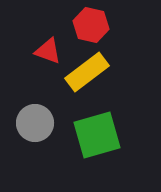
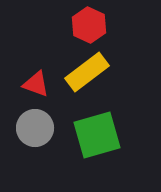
red hexagon: moved 2 px left; rotated 12 degrees clockwise
red triangle: moved 12 px left, 33 px down
gray circle: moved 5 px down
